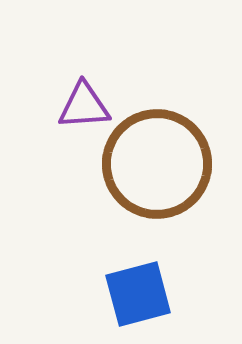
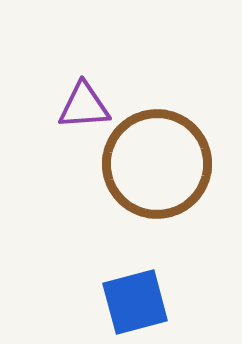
blue square: moved 3 px left, 8 px down
